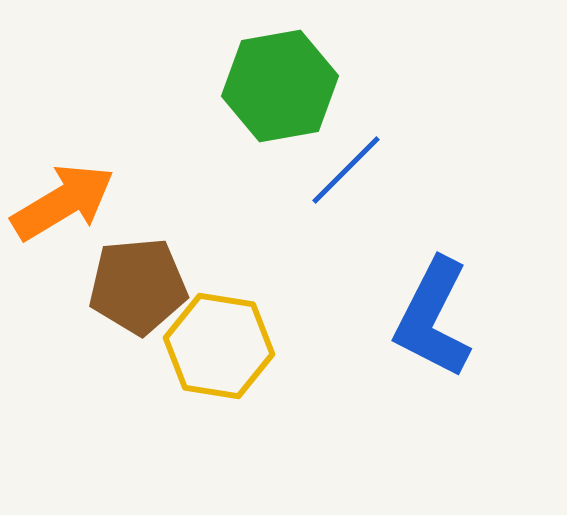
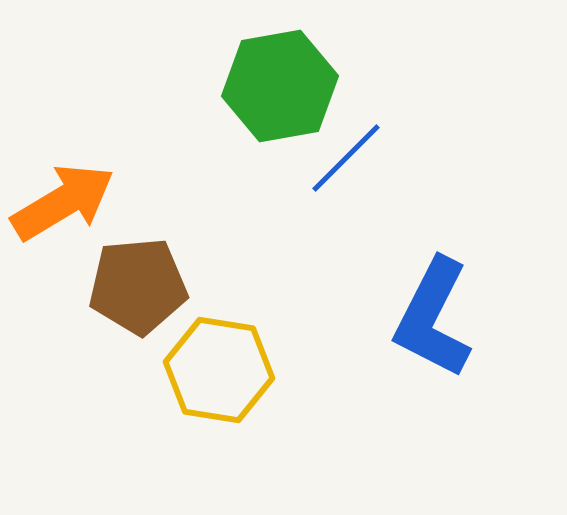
blue line: moved 12 px up
yellow hexagon: moved 24 px down
